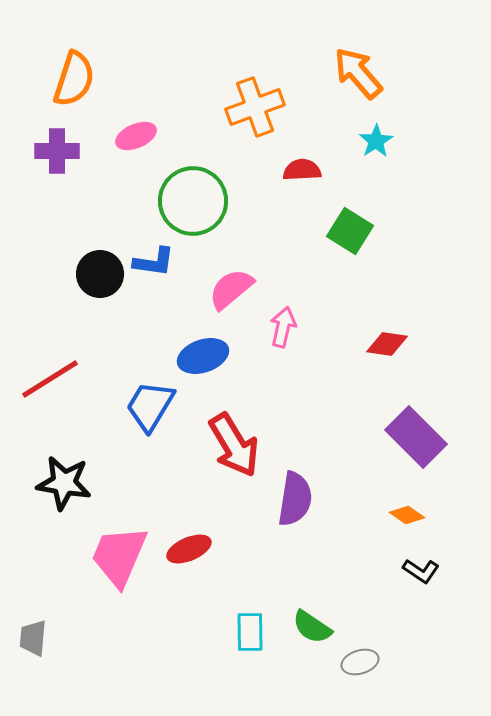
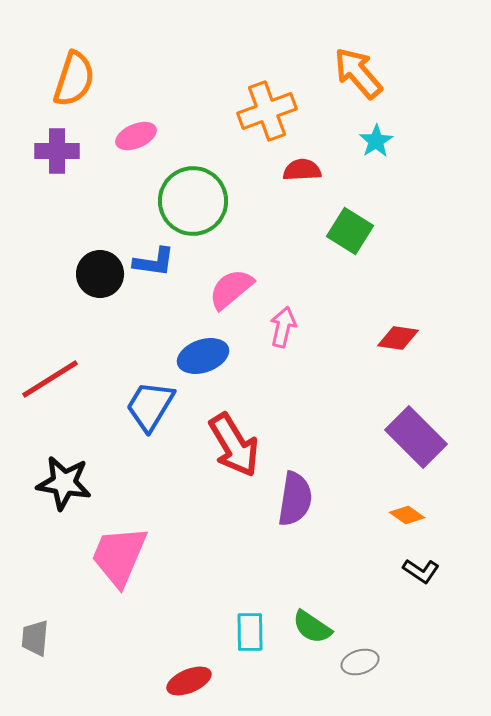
orange cross: moved 12 px right, 4 px down
red diamond: moved 11 px right, 6 px up
red ellipse: moved 132 px down
gray trapezoid: moved 2 px right
